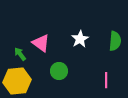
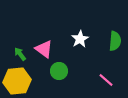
pink triangle: moved 3 px right, 6 px down
pink line: rotated 49 degrees counterclockwise
